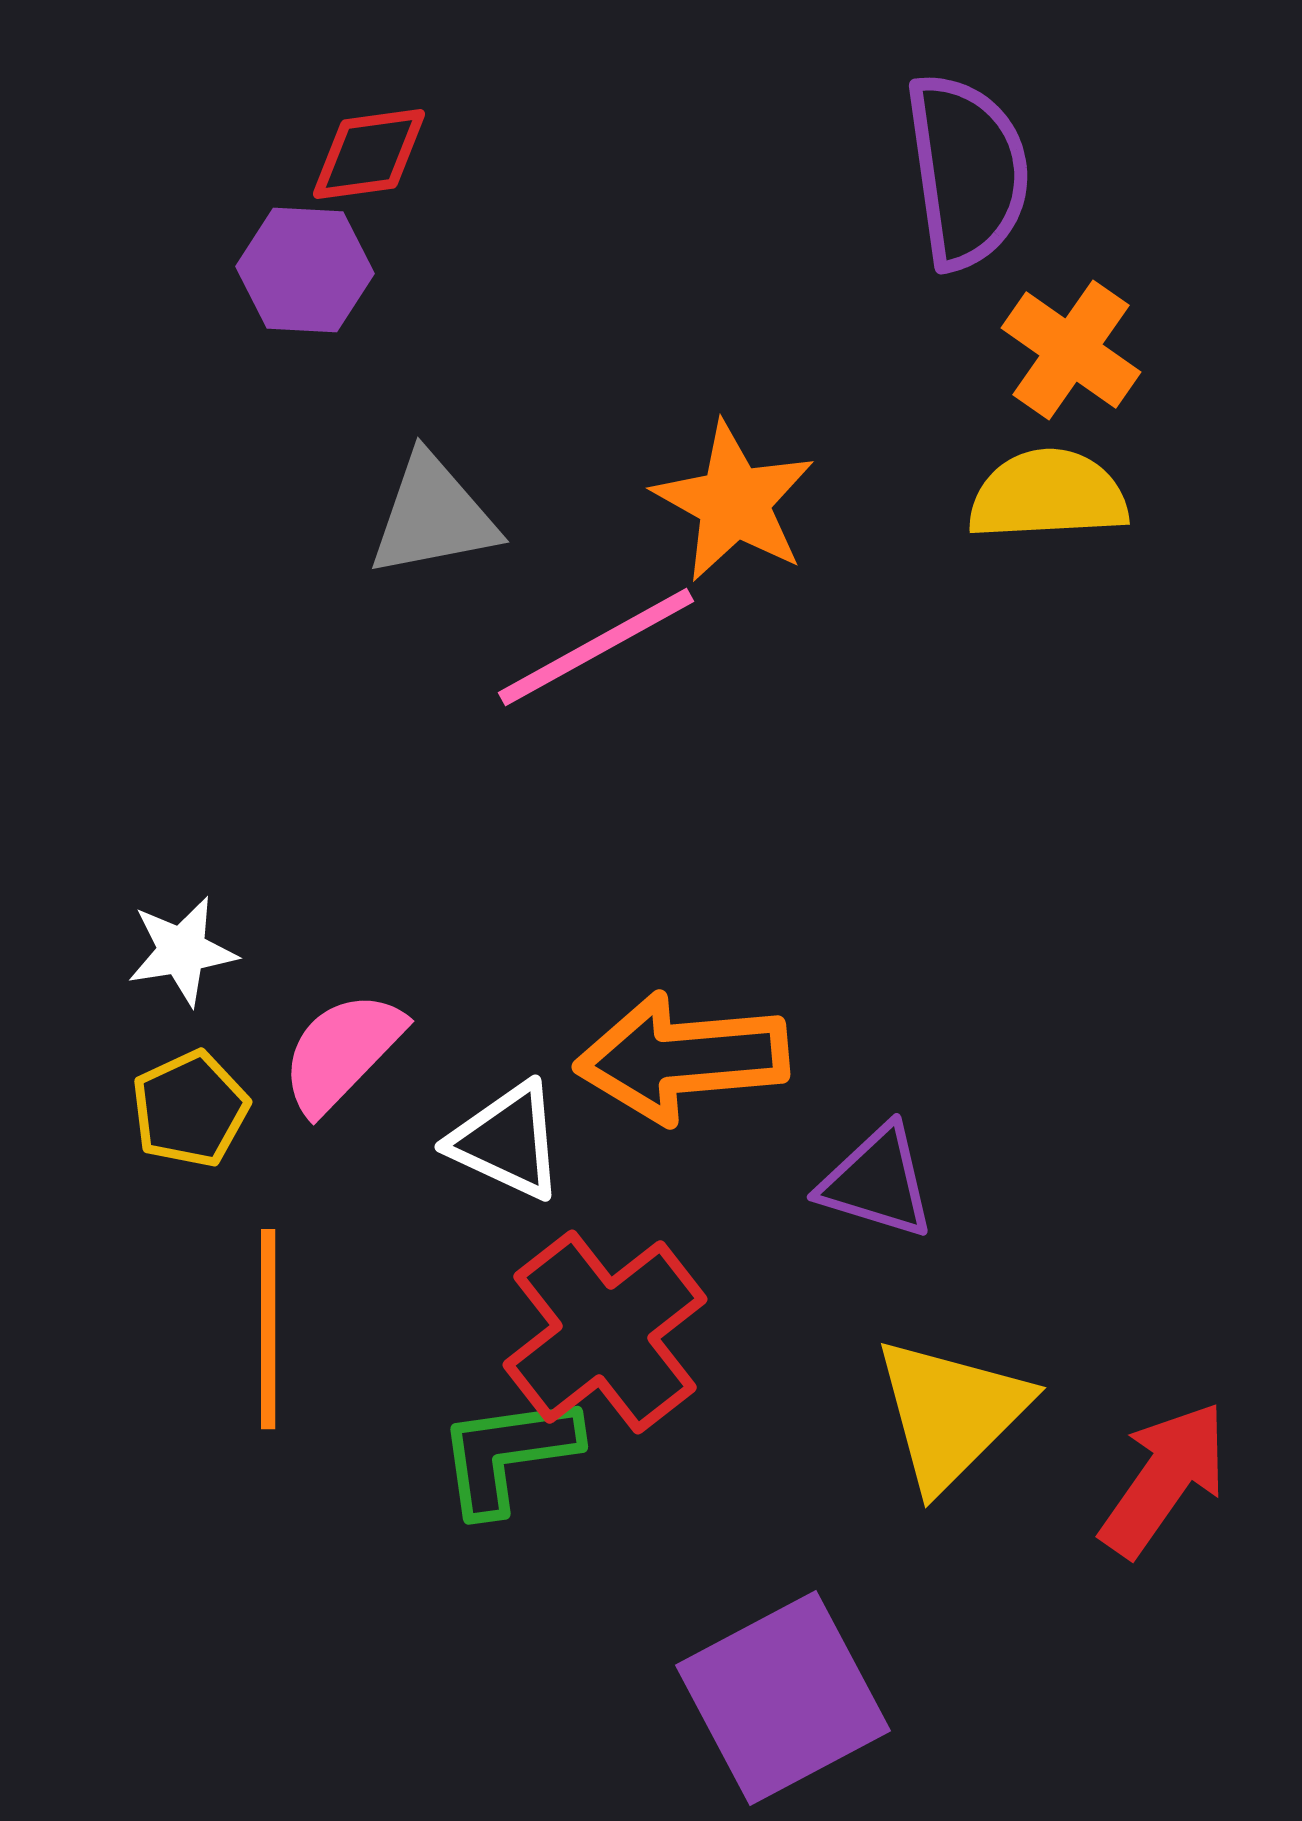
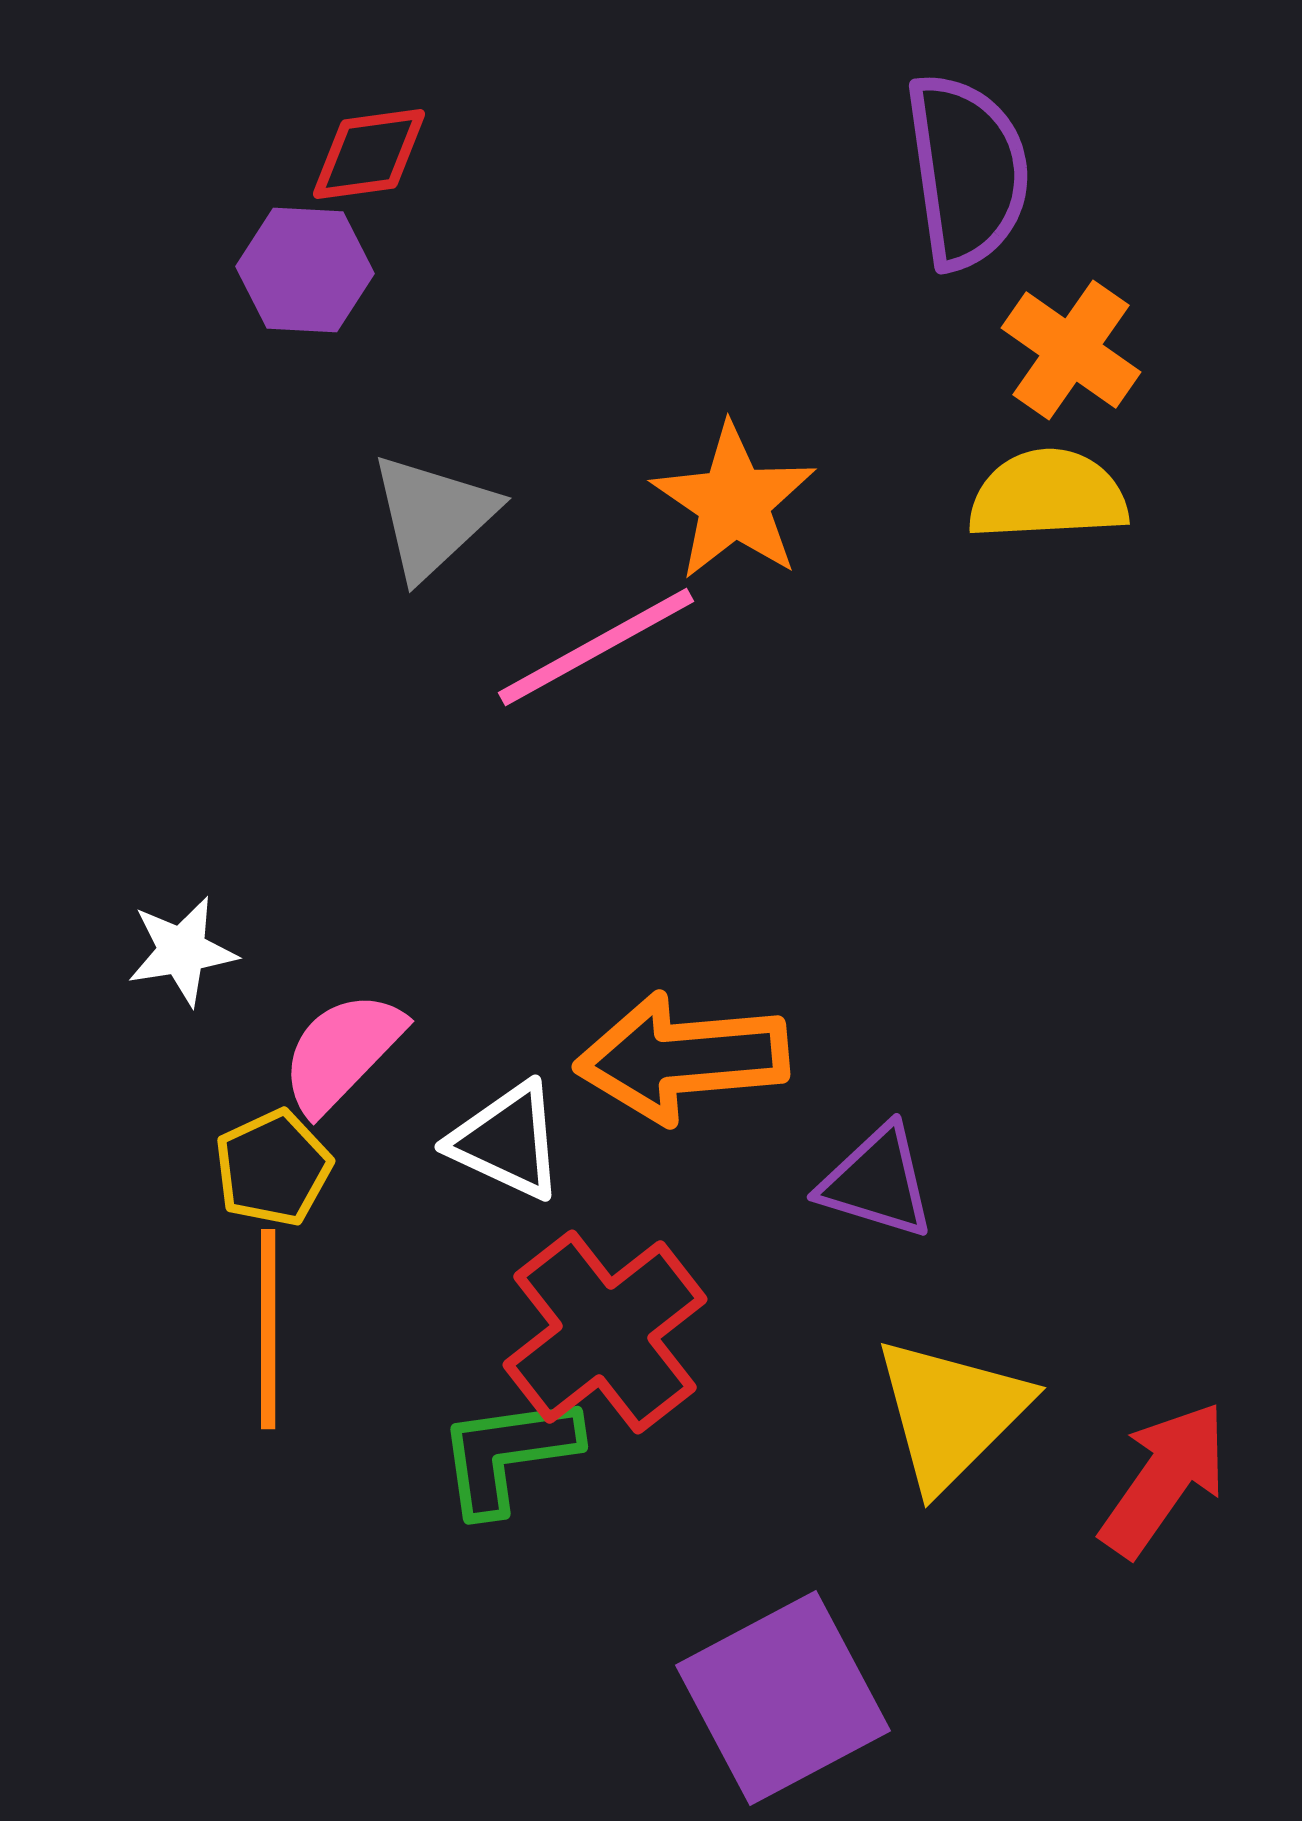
orange star: rotated 5 degrees clockwise
gray triangle: rotated 32 degrees counterclockwise
yellow pentagon: moved 83 px right, 59 px down
